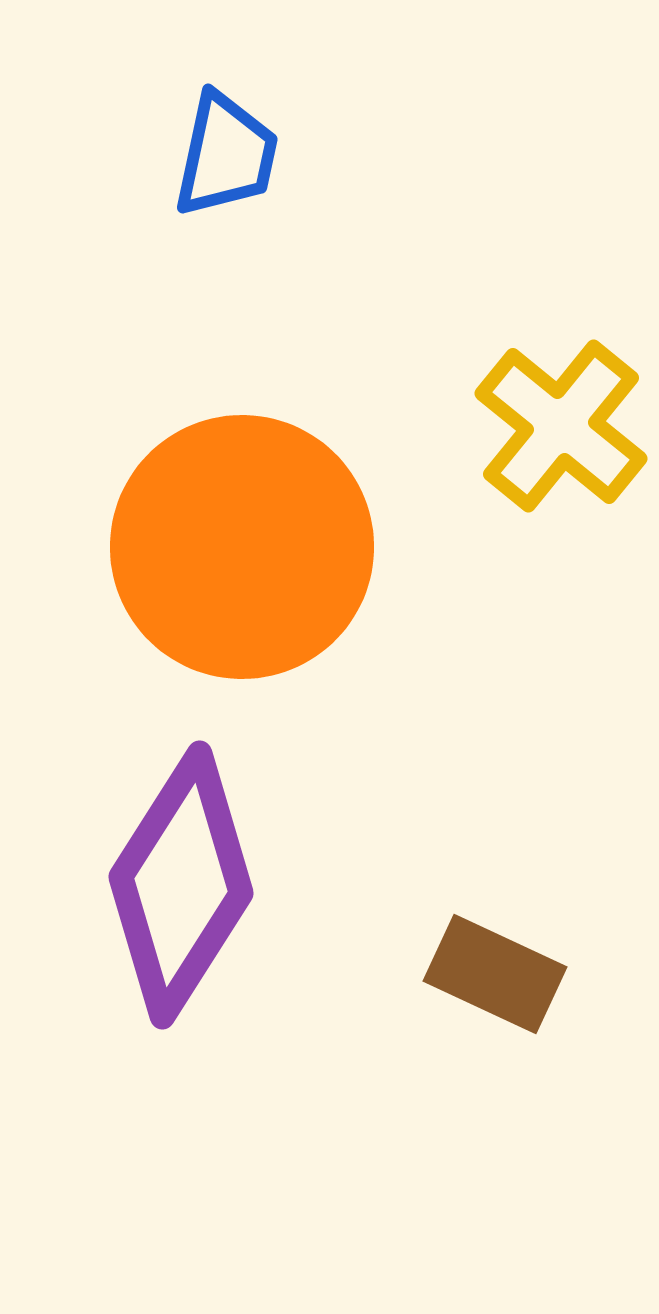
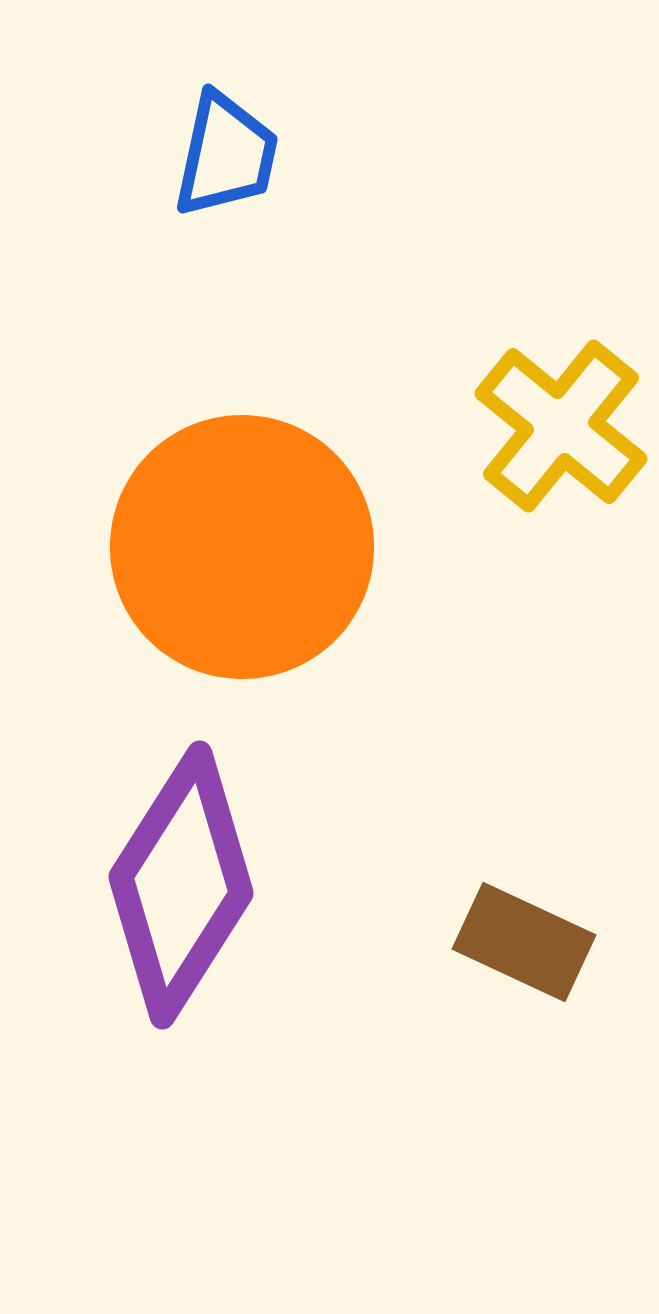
brown rectangle: moved 29 px right, 32 px up
